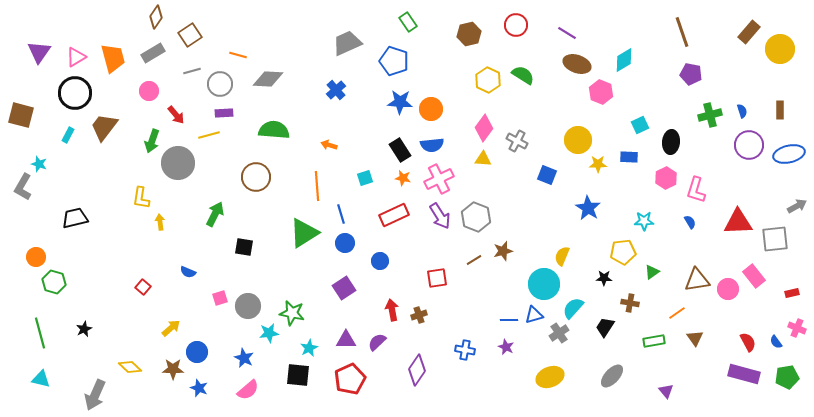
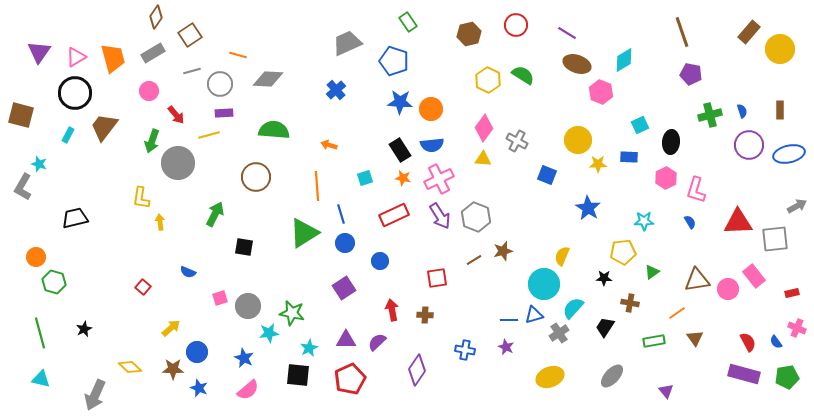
brown cross at (419, 315): moved 6 px right; rotated 21 degrees clockwise
